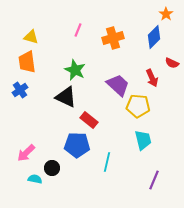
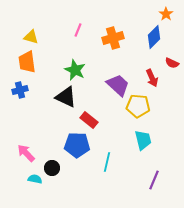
blue cross: rotated 21 degrees clockwise
pink arrow: rotated 90 degrees clockwise
